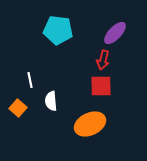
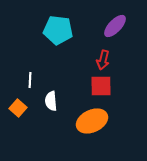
purple ellipse: moved 7 px up
white line: rotated 14 degrees clockwise
orange ellipse: moved 2 px right, 3 px up
